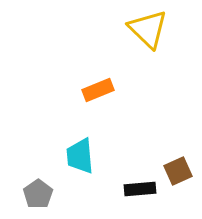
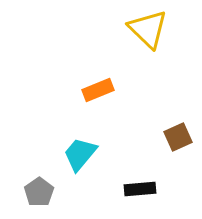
cyan trapezoid: moved 2 px up; rotated 45 degrees clockwise
brown square: moved 34 px up
gray pentagon: moved 1 px right, 2 px up
